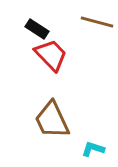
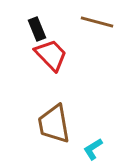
black rectangle: rotated 35 degrees clockwise
brown trapezoid: moved 2 px right, 4 px down; rotated 15 degrees clockwise
cyan L-shape: rotated 50 degrees counterclockwise
